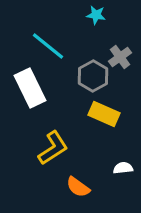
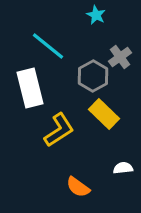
cyan star: rotated 18 degrees clockwise
white rectangle: rotated 12 degrees clockwise
yellow rectangle: rotated 20 degrees clockwise
yellow L-shape: moved 6 px right, 18 px up
